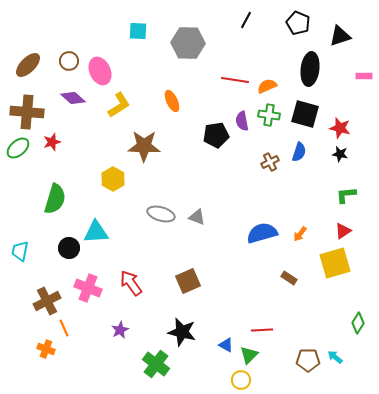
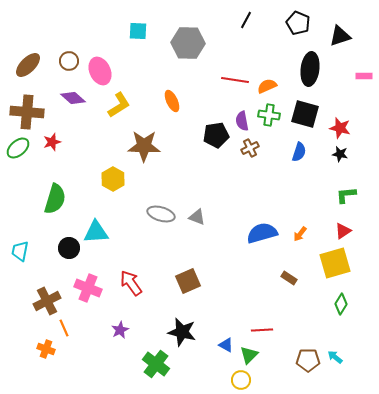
brown cross at (270, 162): moved 20 px left, 14 px up
green diamond at (358, 323): moved 17 px left, 19 px up
